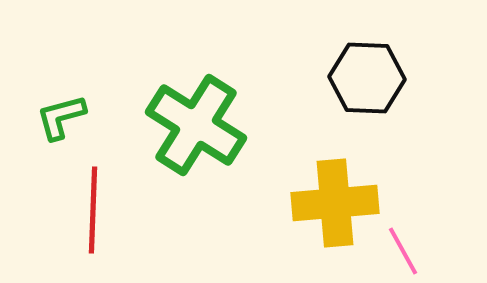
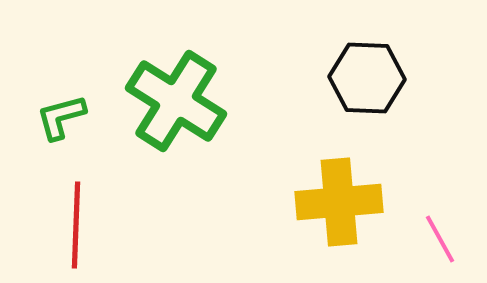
green cross: moved 20 px left, 24 px up
yellow cross: moved 4 px right, 1 px up
red line: moved 17 px left, 15 px down
pink line: moved 37 px right, 12 px up
